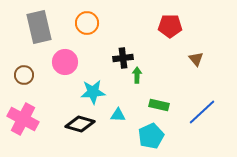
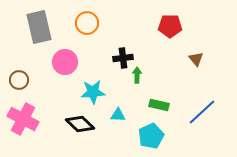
brown circle: moved 5 px left, 5 px down
black diamond: rotated 28 degrees clockwise
